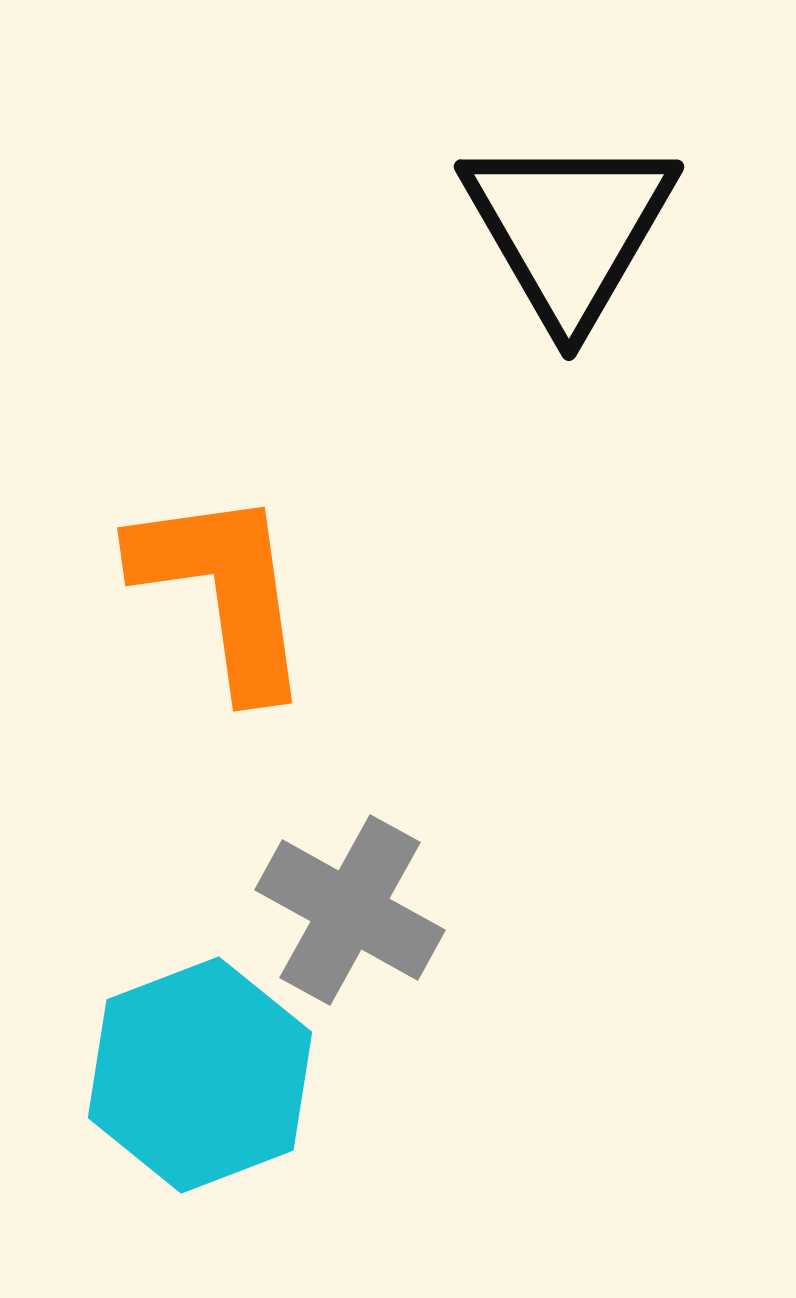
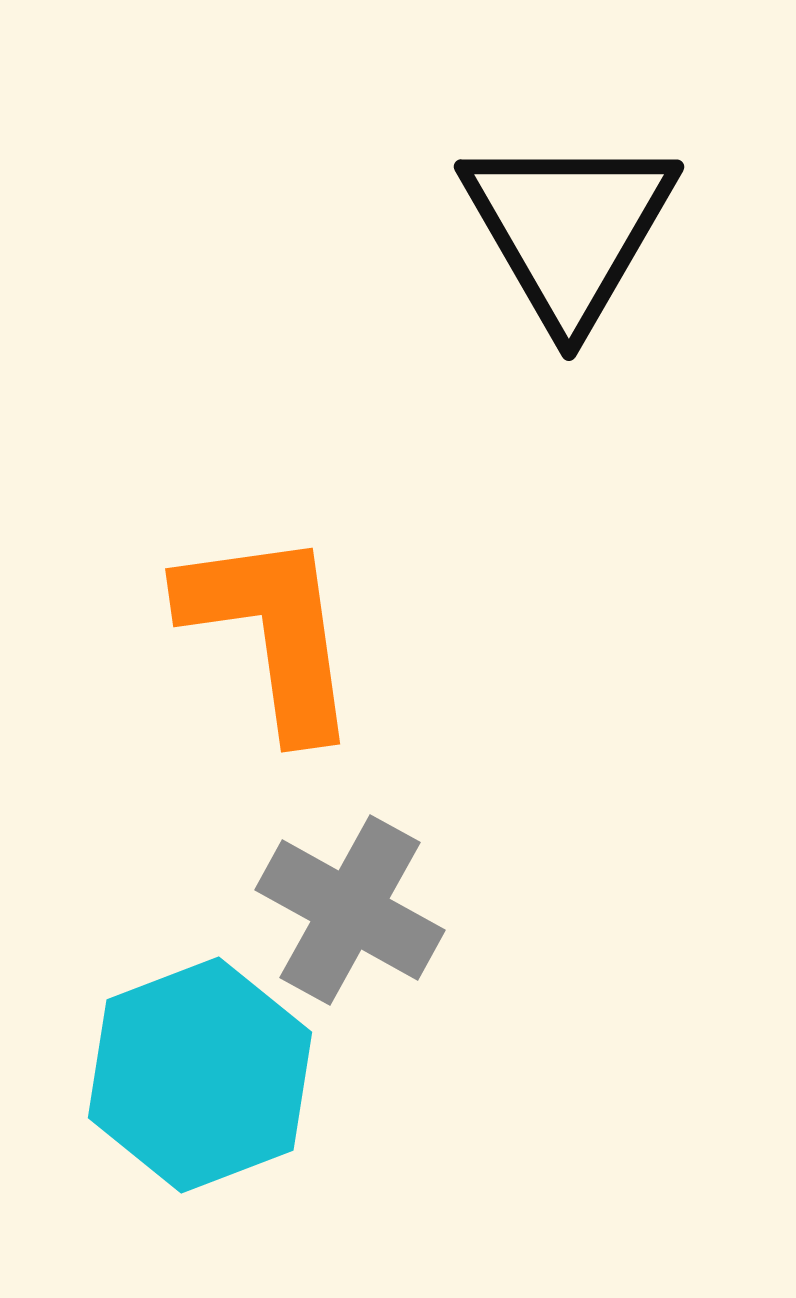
orange L-shape: moved 48 px right, 41 px down
